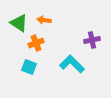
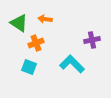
orange arrow: moved 1 px right, 1 px up
